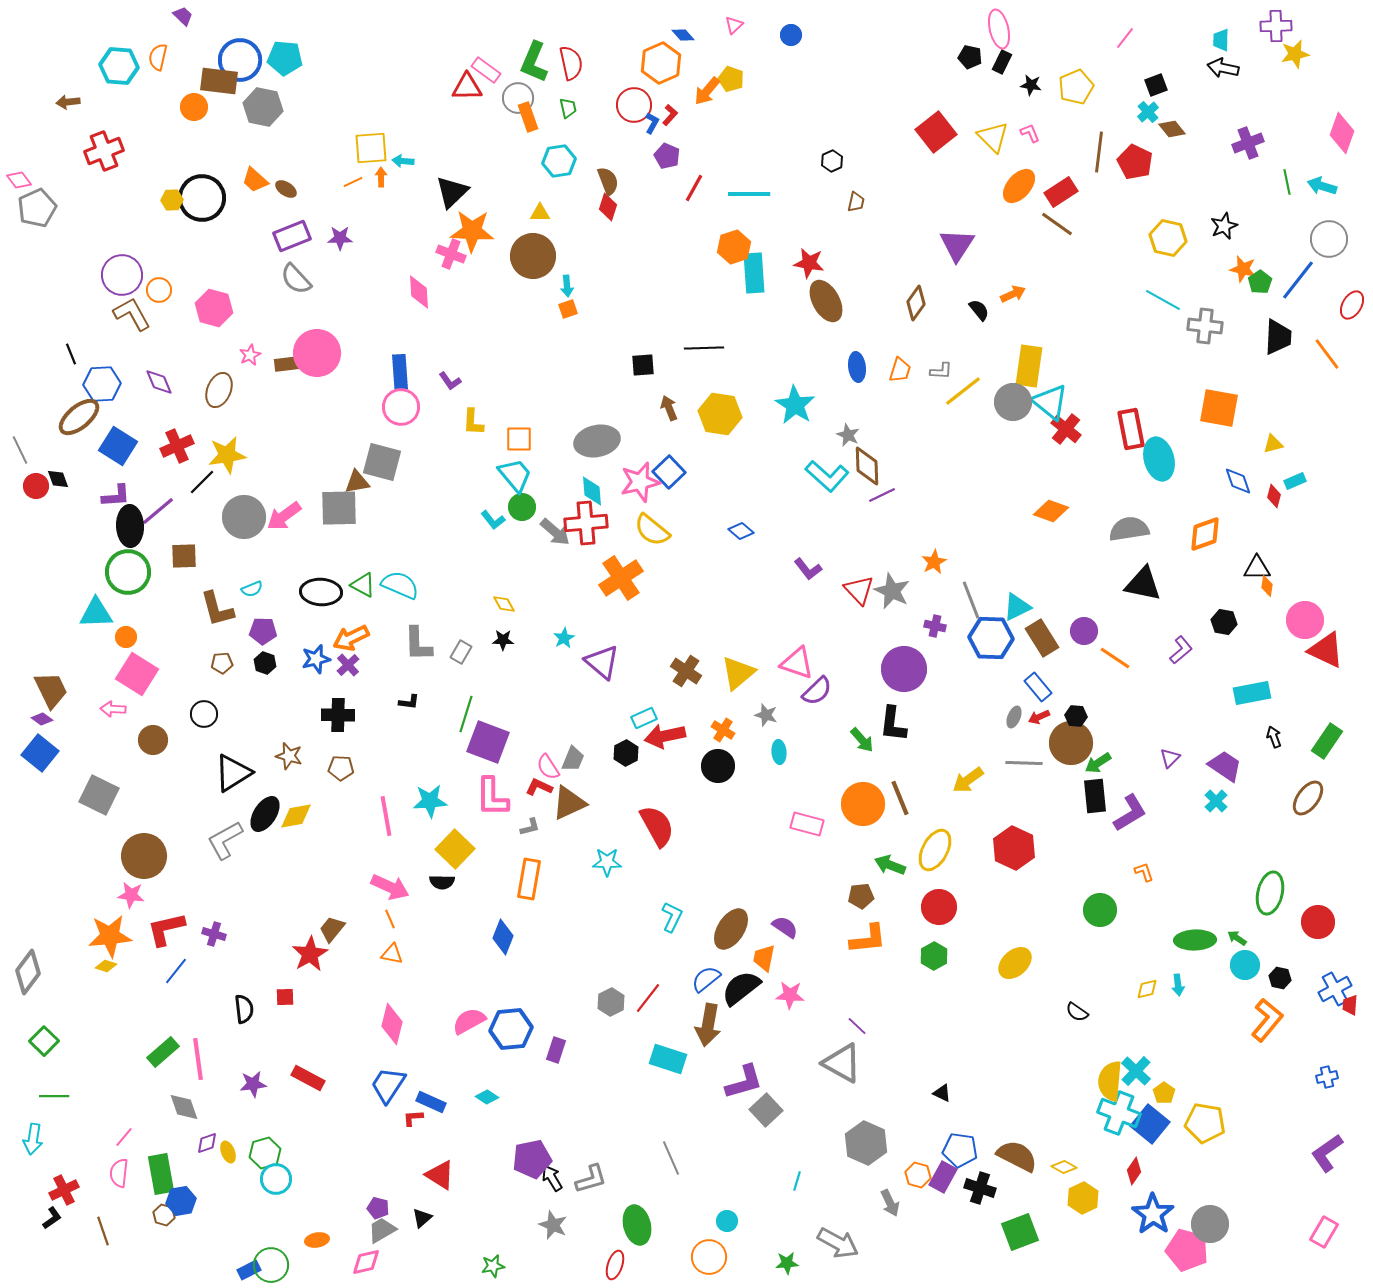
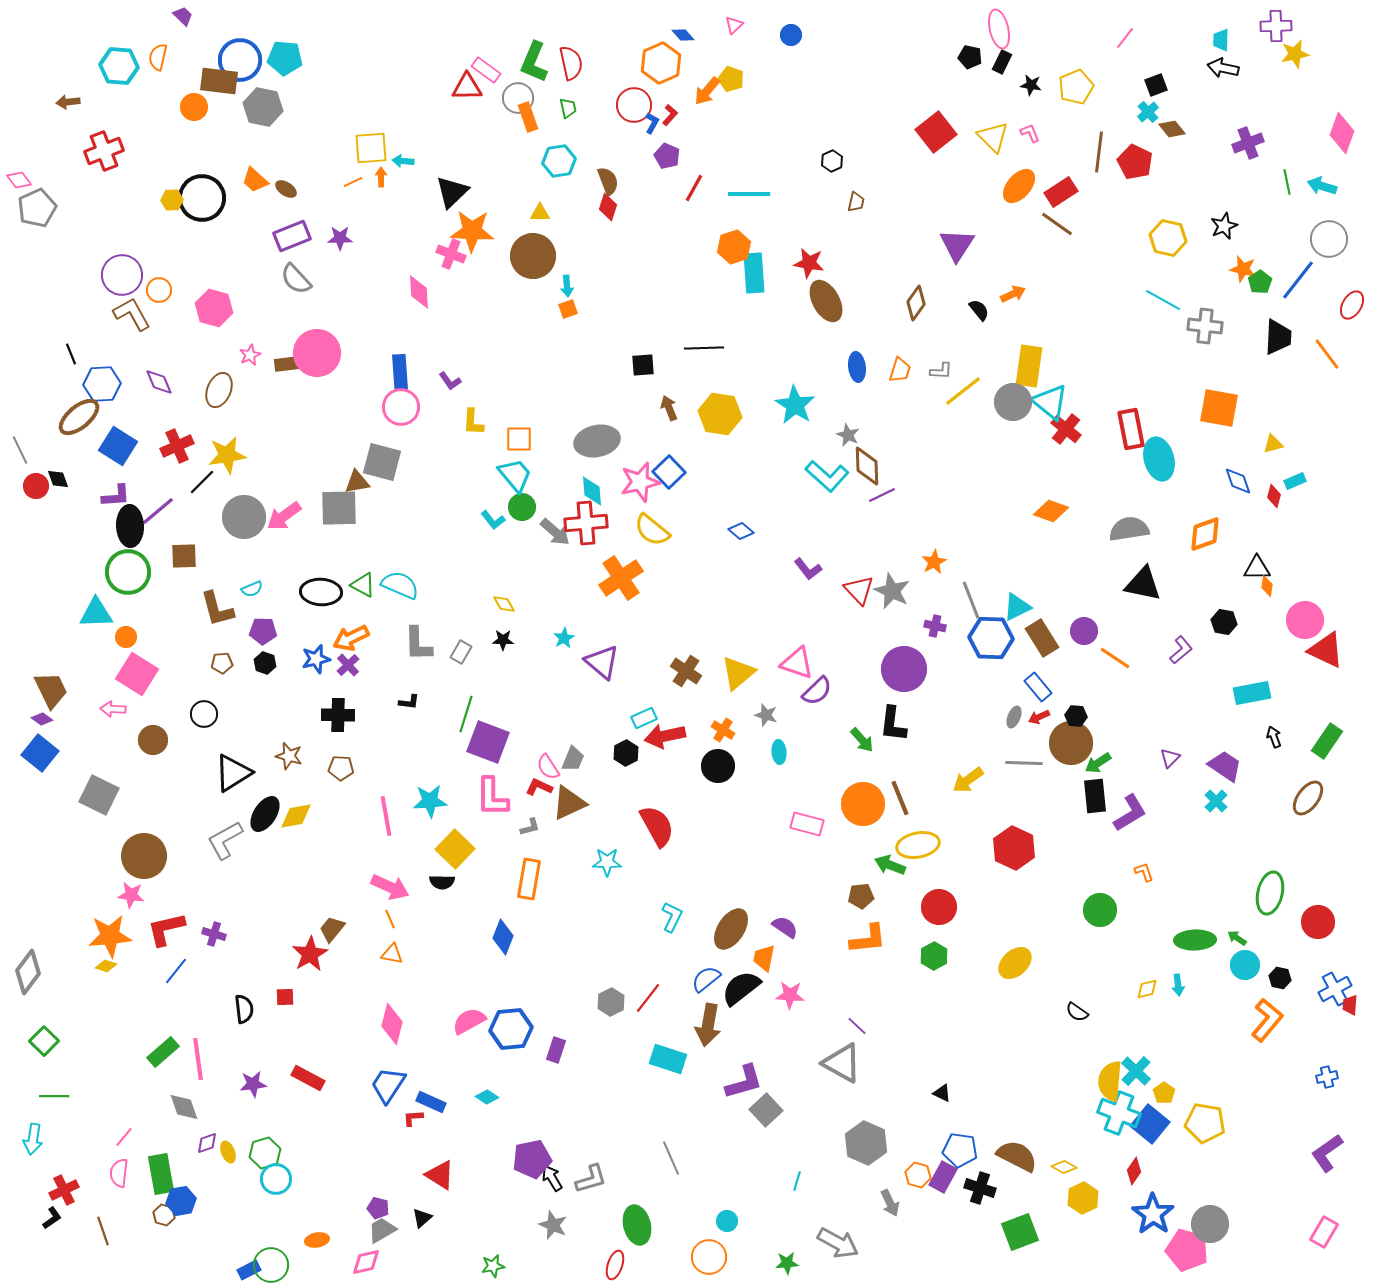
yellow ellipse at (935, 850): moved 17 px left, 5 px up; rotated 51 degrees clockwise
